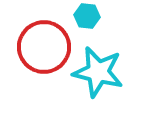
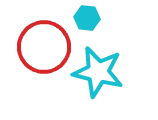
cyan hexagon: moved 2 px down
